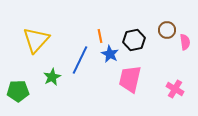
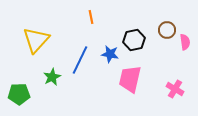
orange line: moved 9 px left, 19 px up
blue star: rotated 18 degrees counterclockwise
green pentagon: moved 1 px right, 3 px down
